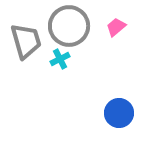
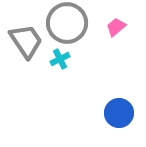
gray circle: moved 2 px left, 3 px up
gray trapezoid: rotated 18 degrees counterclockwise
